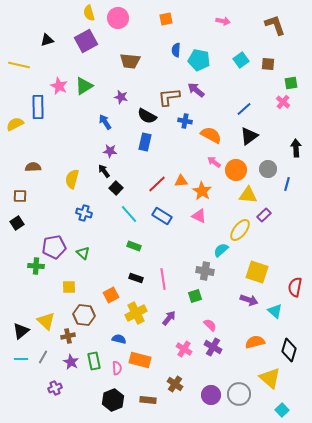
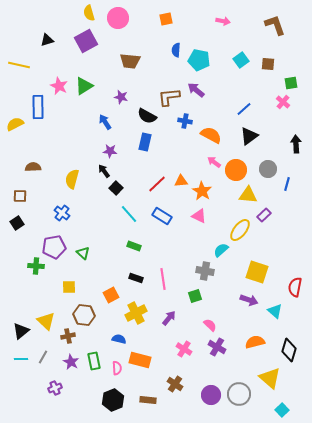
black arrow at (296, 148): moved 4 px up
blue cross at (84, 213): moved 22 px left; rotated 21 degrees clockwise
purple cross at (213, 347): moved 4 px right
